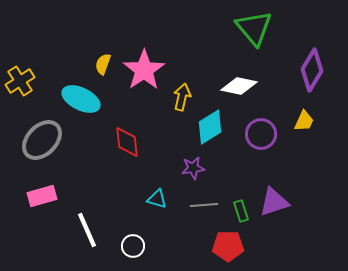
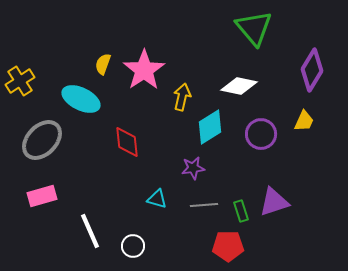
white line: moved 3 px right, 1 px down
